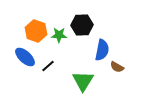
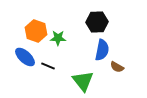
black hexagon: moved 15 px right, 3 px up
green star: moved 1 px left, 3 px down
black line: rotated 64 degrees clockwise
green triangle: rotated 10 degrees counterclockwise
